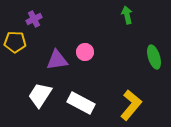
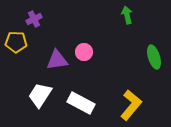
yellow pentagon: moved 1 px right
pink circle: moved 1 px left
